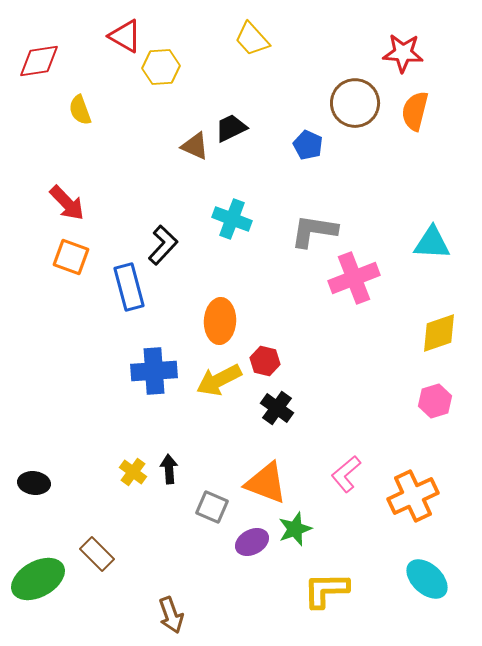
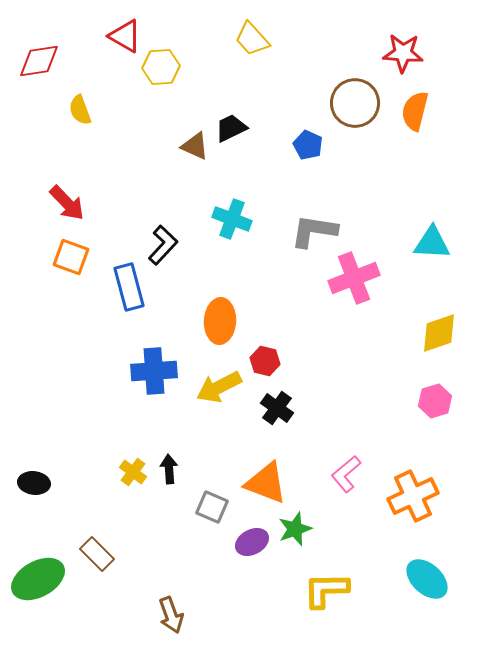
yellow arrow: moved 7 px down
